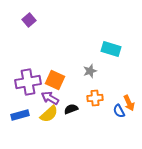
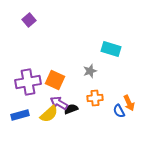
purple arrow: moved 9 px right, 5 px down
